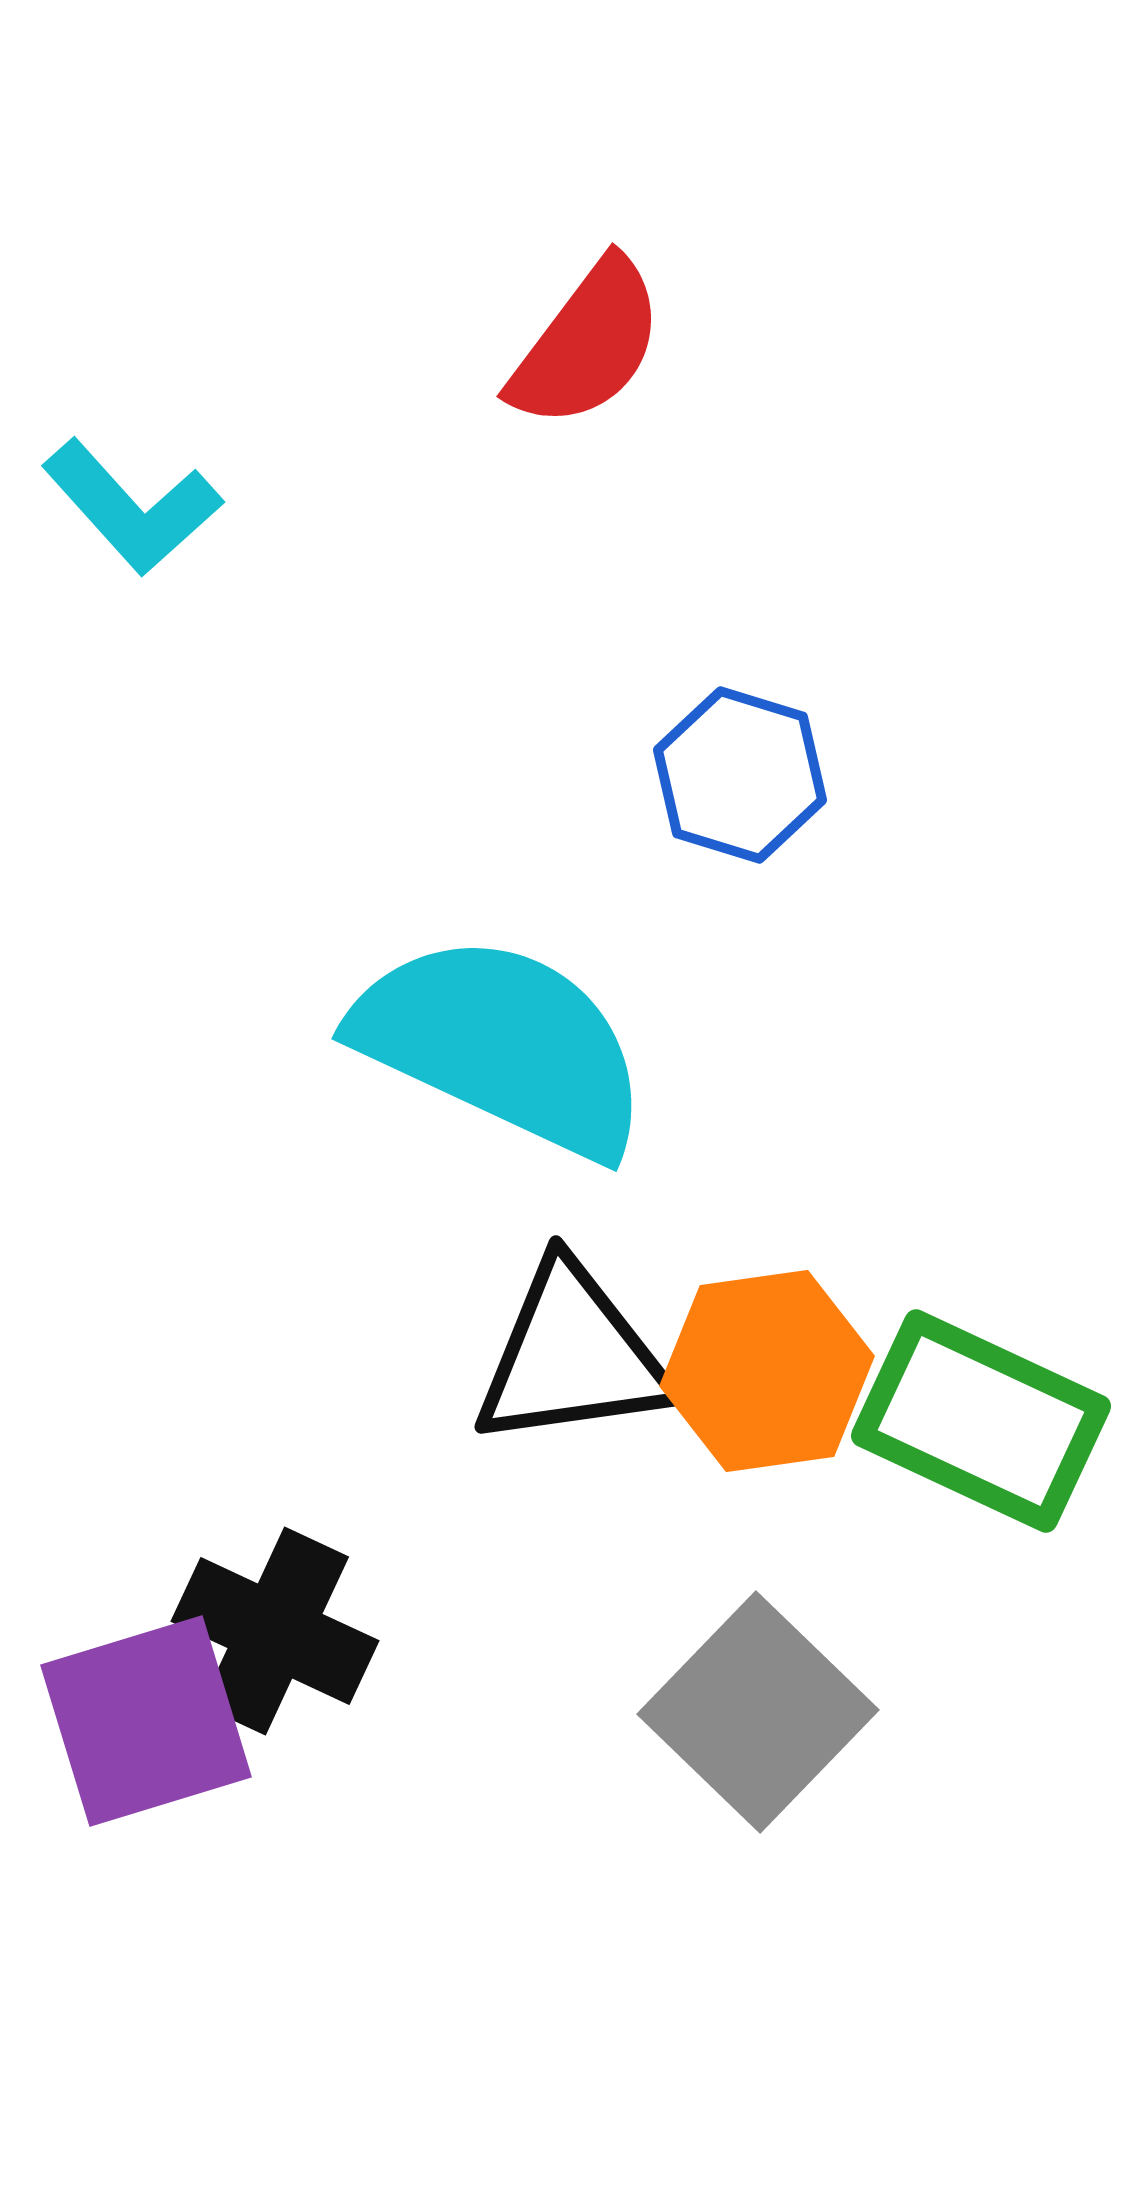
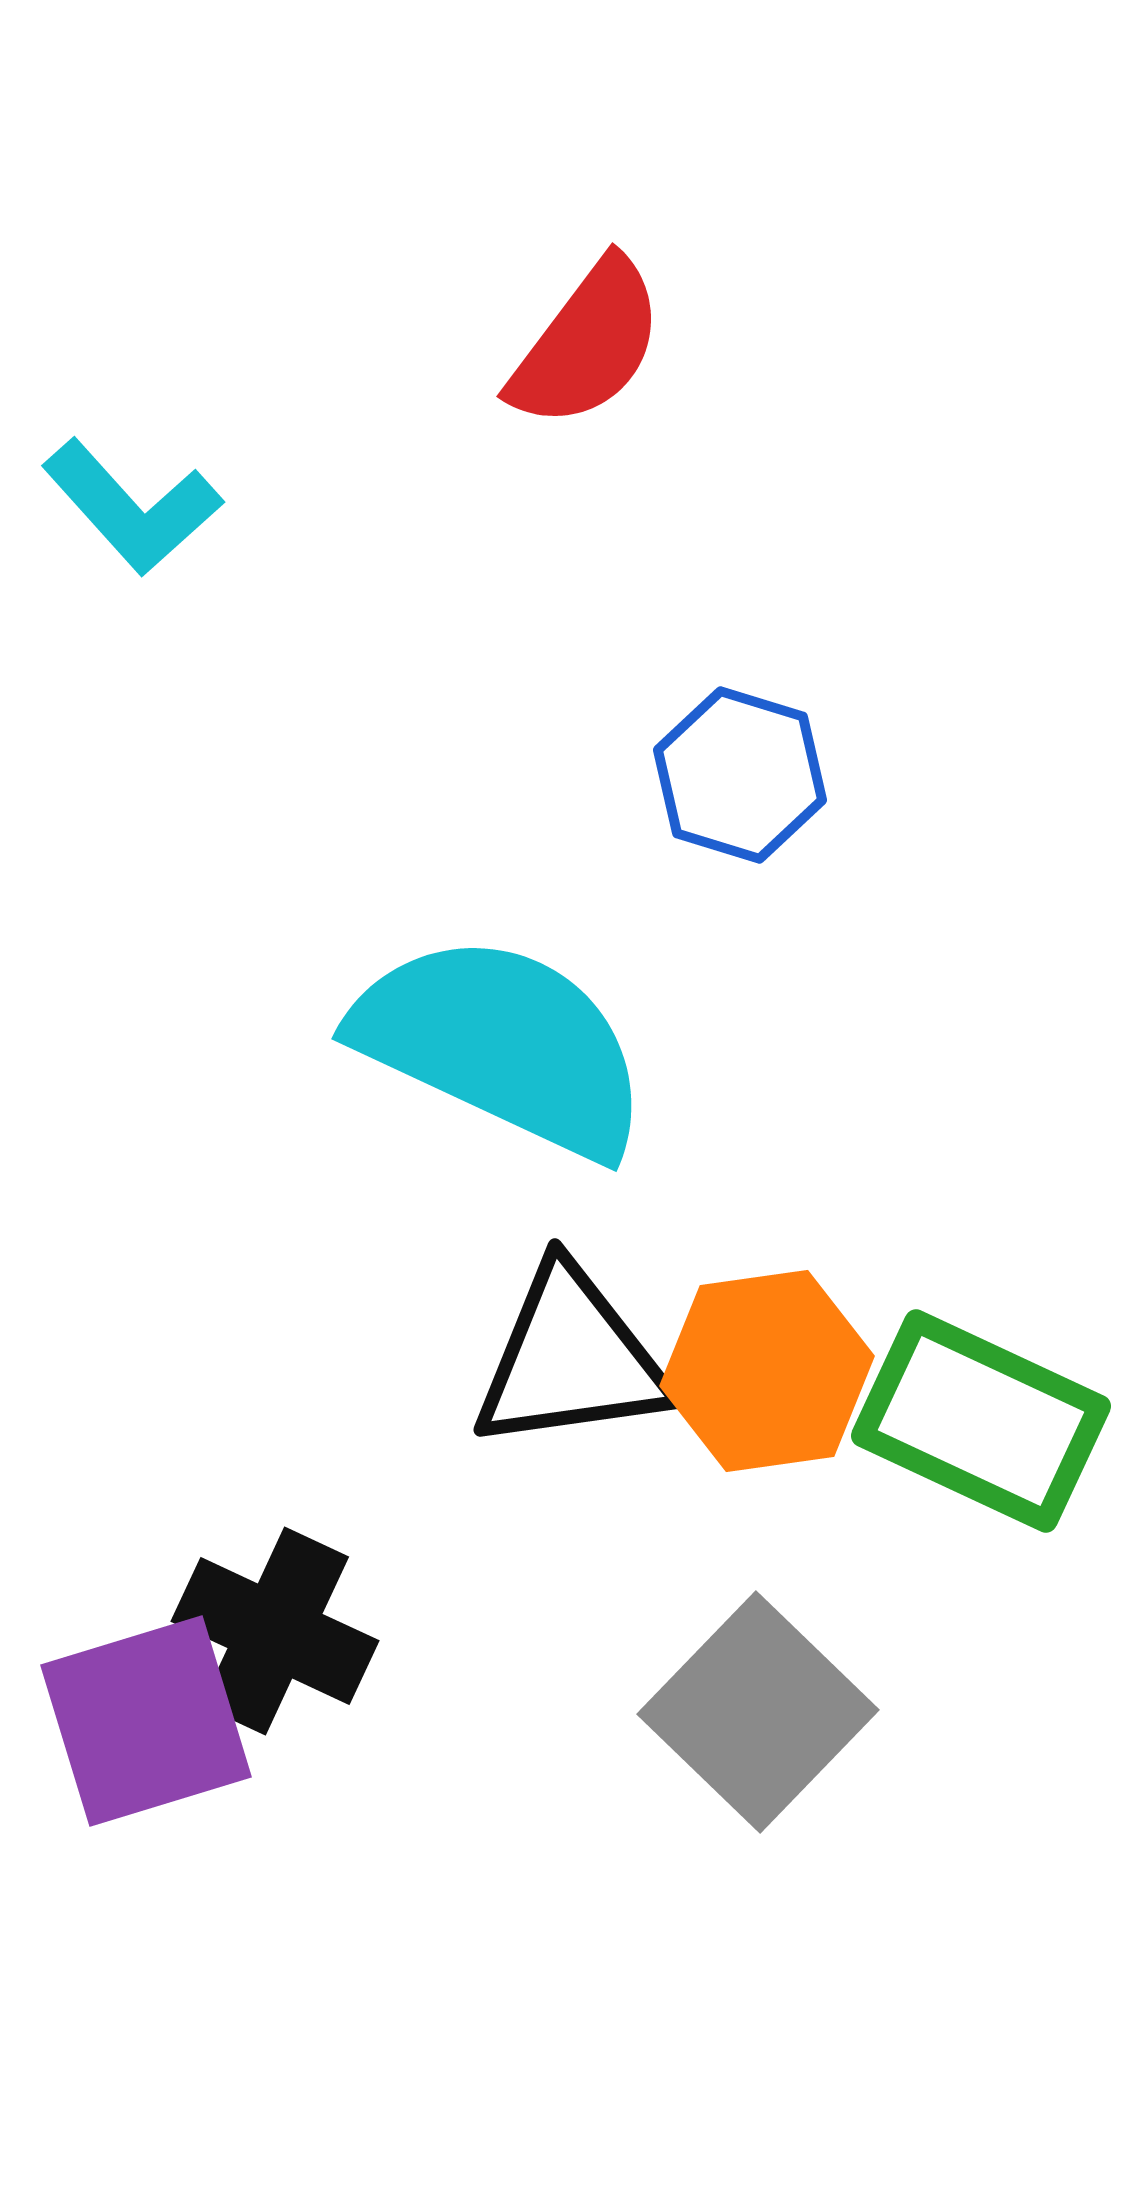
black triangle: moved 1 px left, 3 px down
